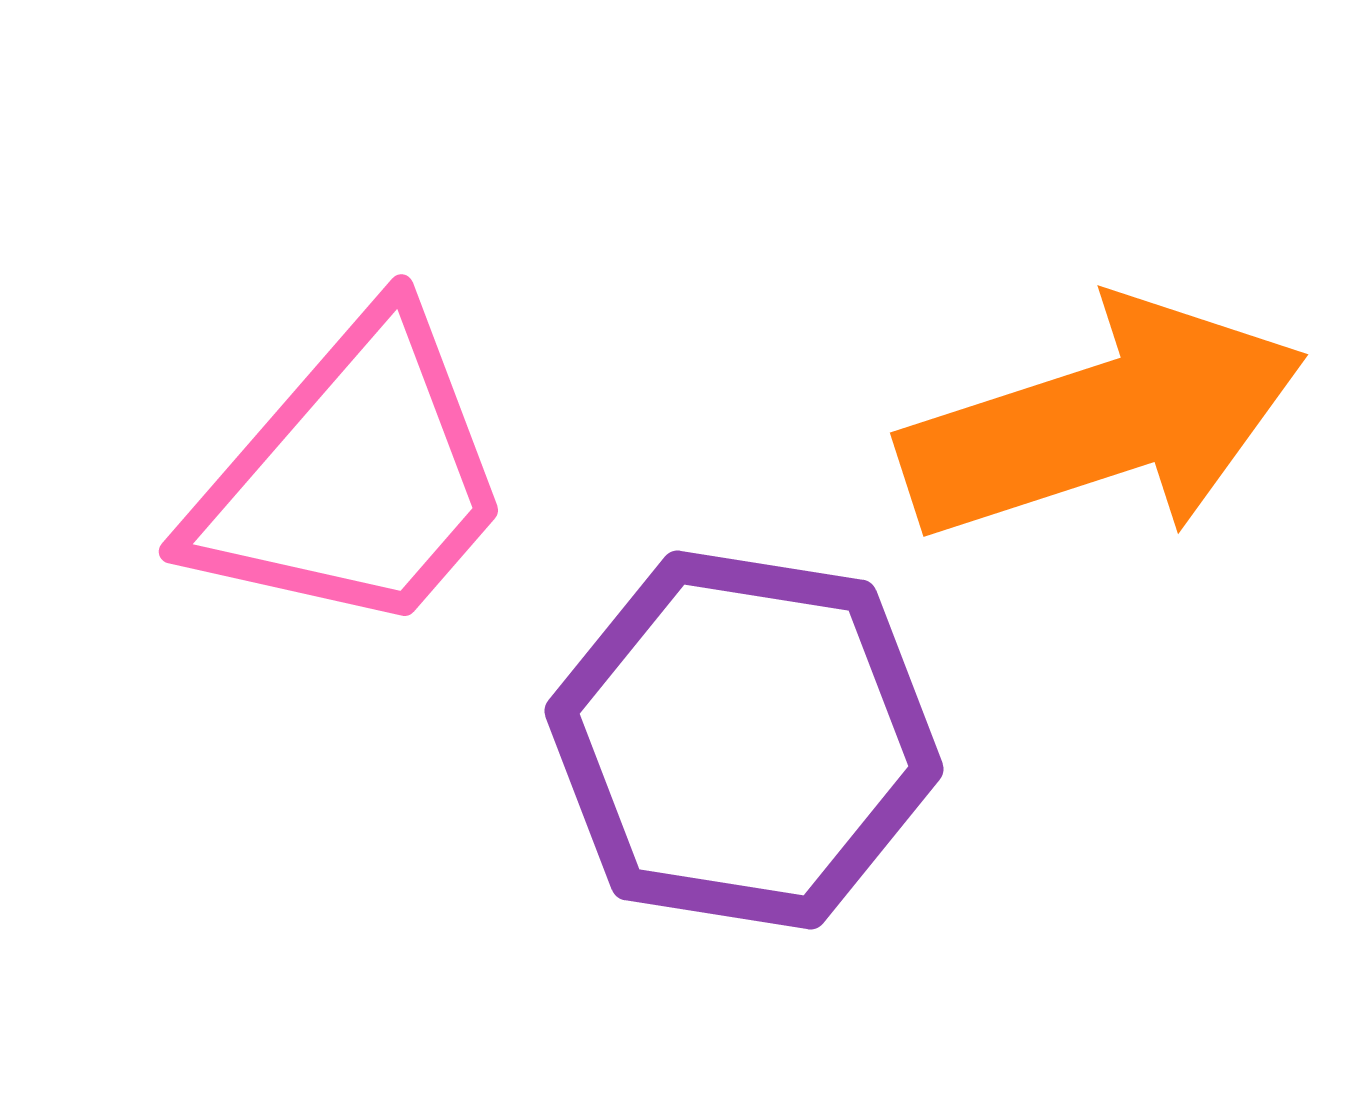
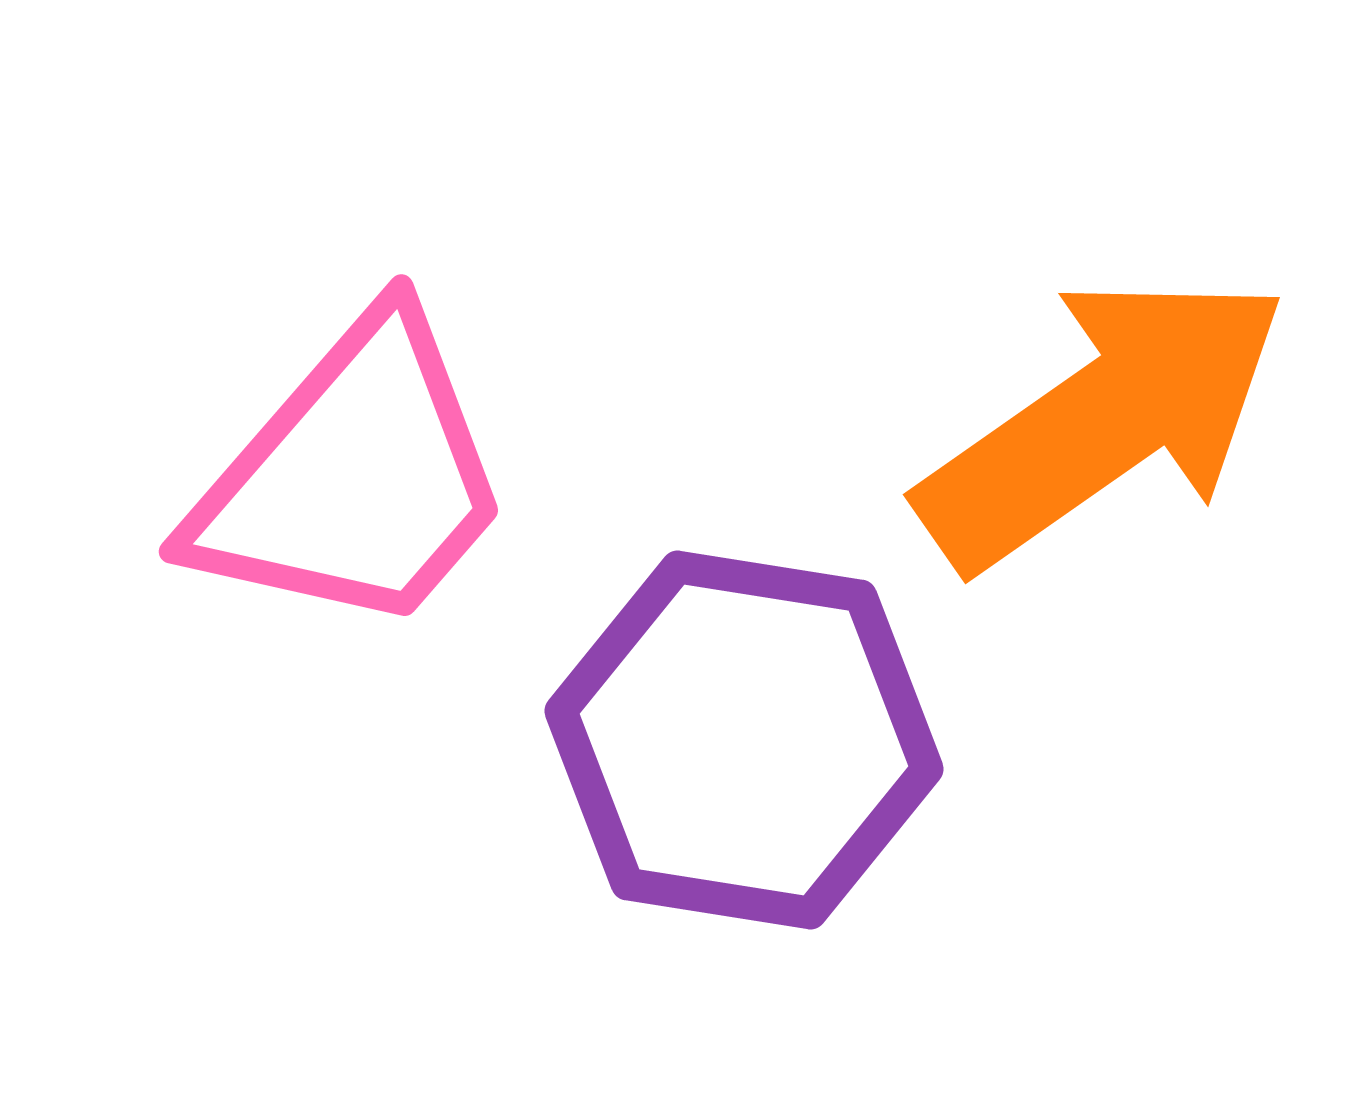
orange arrow: rotated 17 degrees counterclockwise
